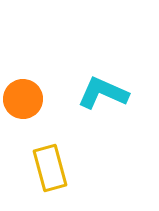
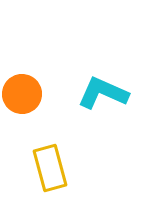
orange circle: moved 1 px left, 5 px up
